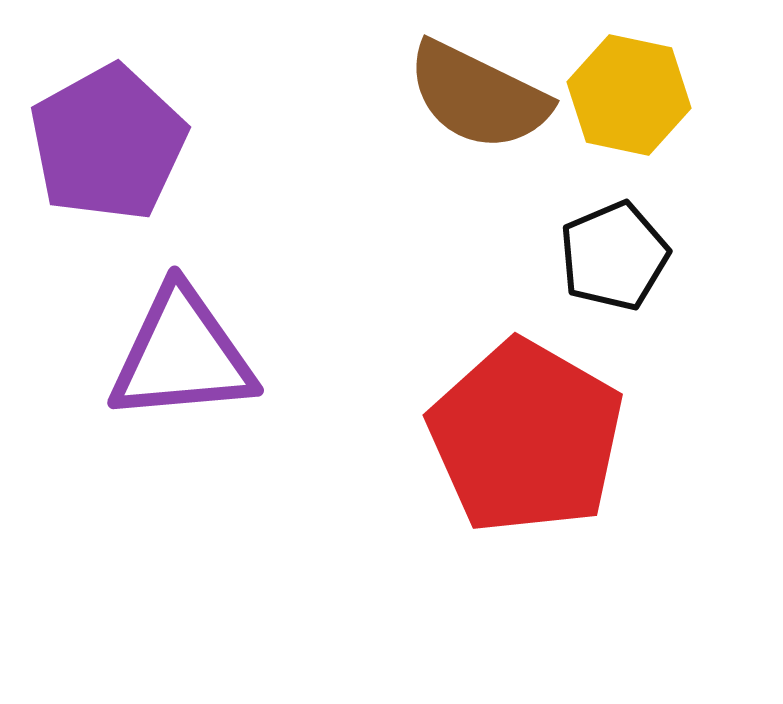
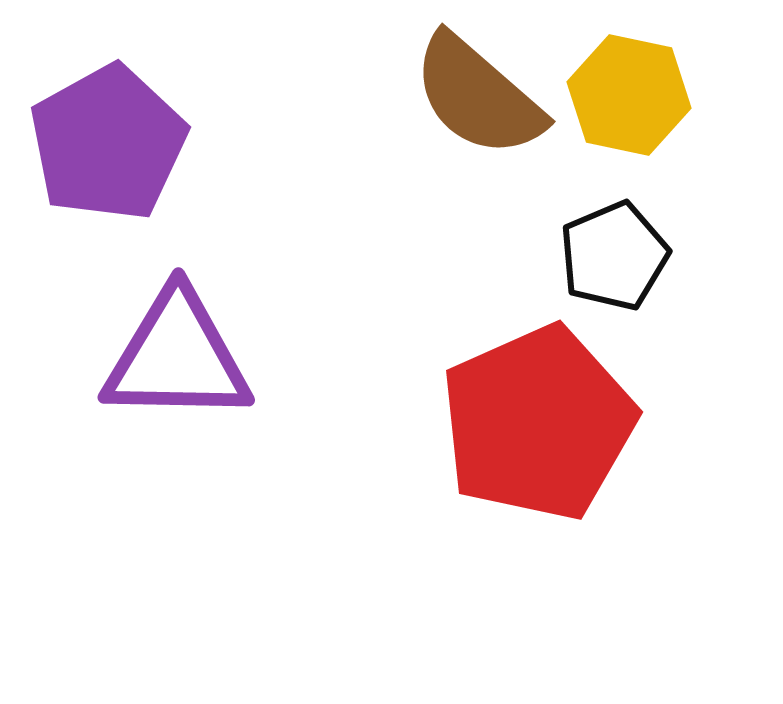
brown semicircle: rotated 15 degrees clockwise
purple triangle: moved 5 px left, 2 px down; rotated 6 degrees clockwise
red pentagon: moved 12 px right, 14 px up; rotated 18 degrees clockwise
